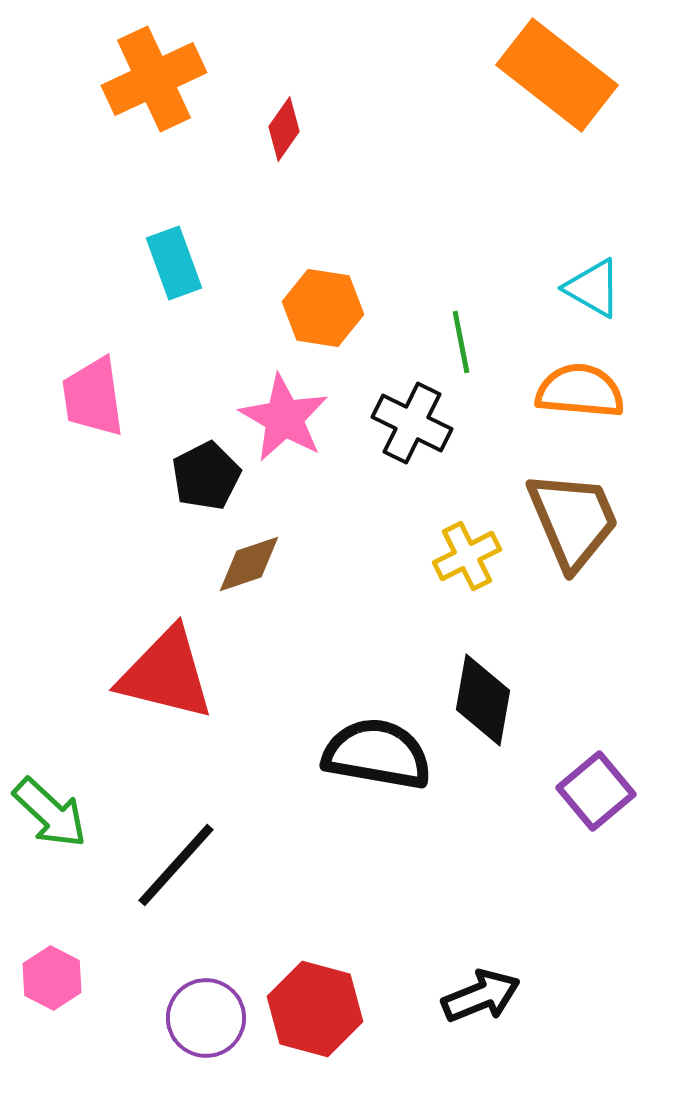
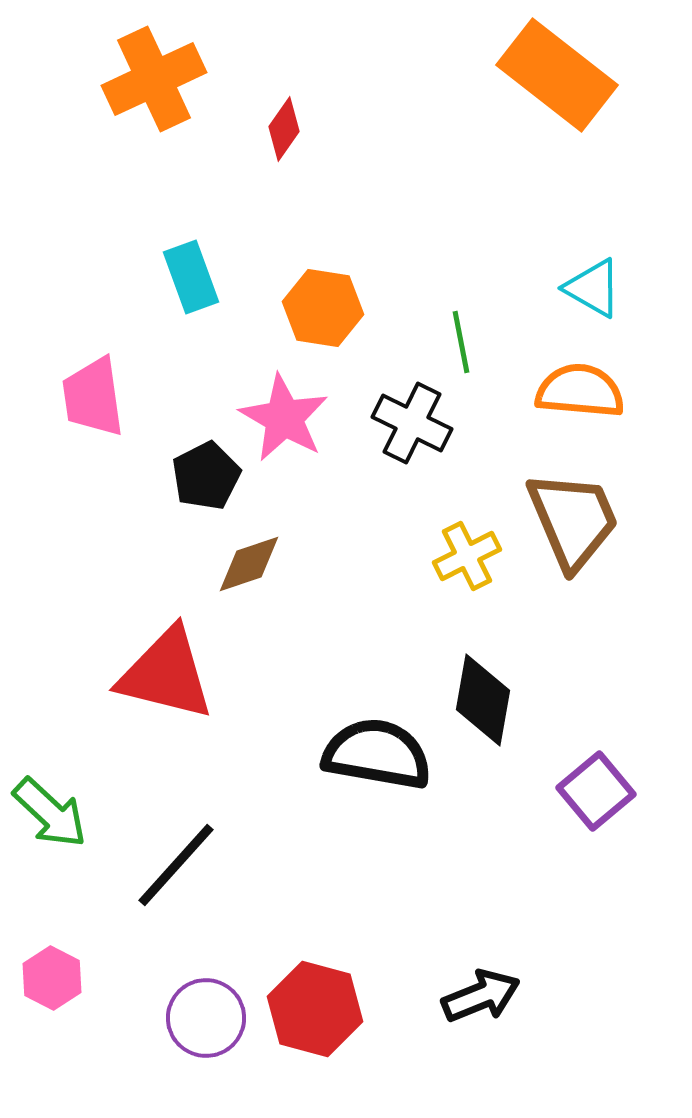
cyan rectangle: moved 17 px right, 14 px down
